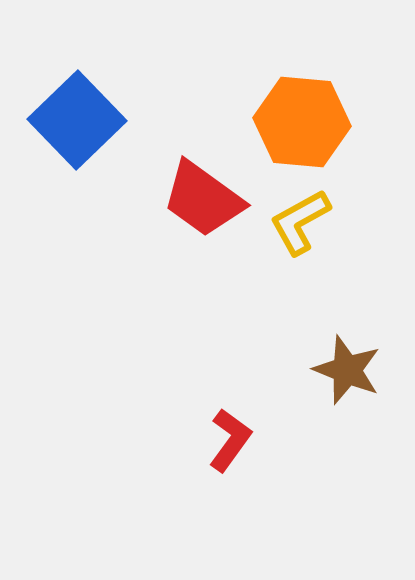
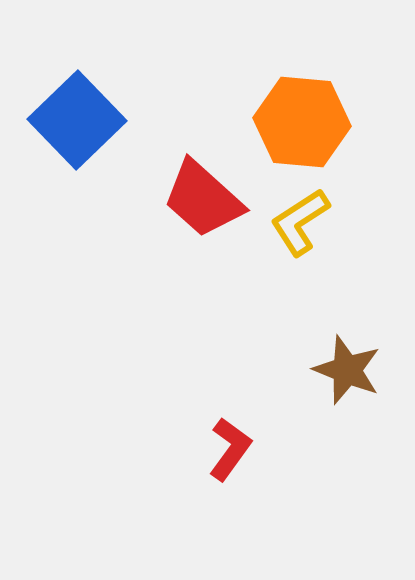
red trapezoid: rotated 6 degrees clockwise
yellow L-shape: rotated 4 degrees counterclockwise
red L-shape: moved 9 px down
